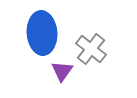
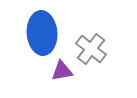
purple triangle: rotated 45 degrees clockwise
